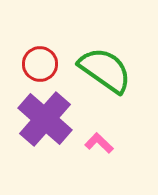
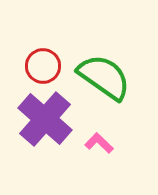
red circle: moved 3 px right, 2 px down
green semicircle: moved 1 px left, 7 px down
